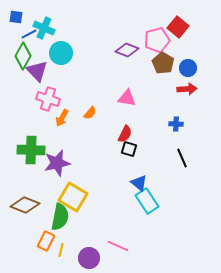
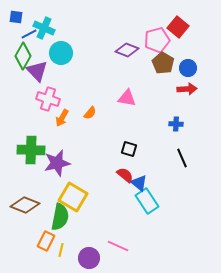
red semicircle: moved 41 px down; rotated 78 degrees counterclockwise
